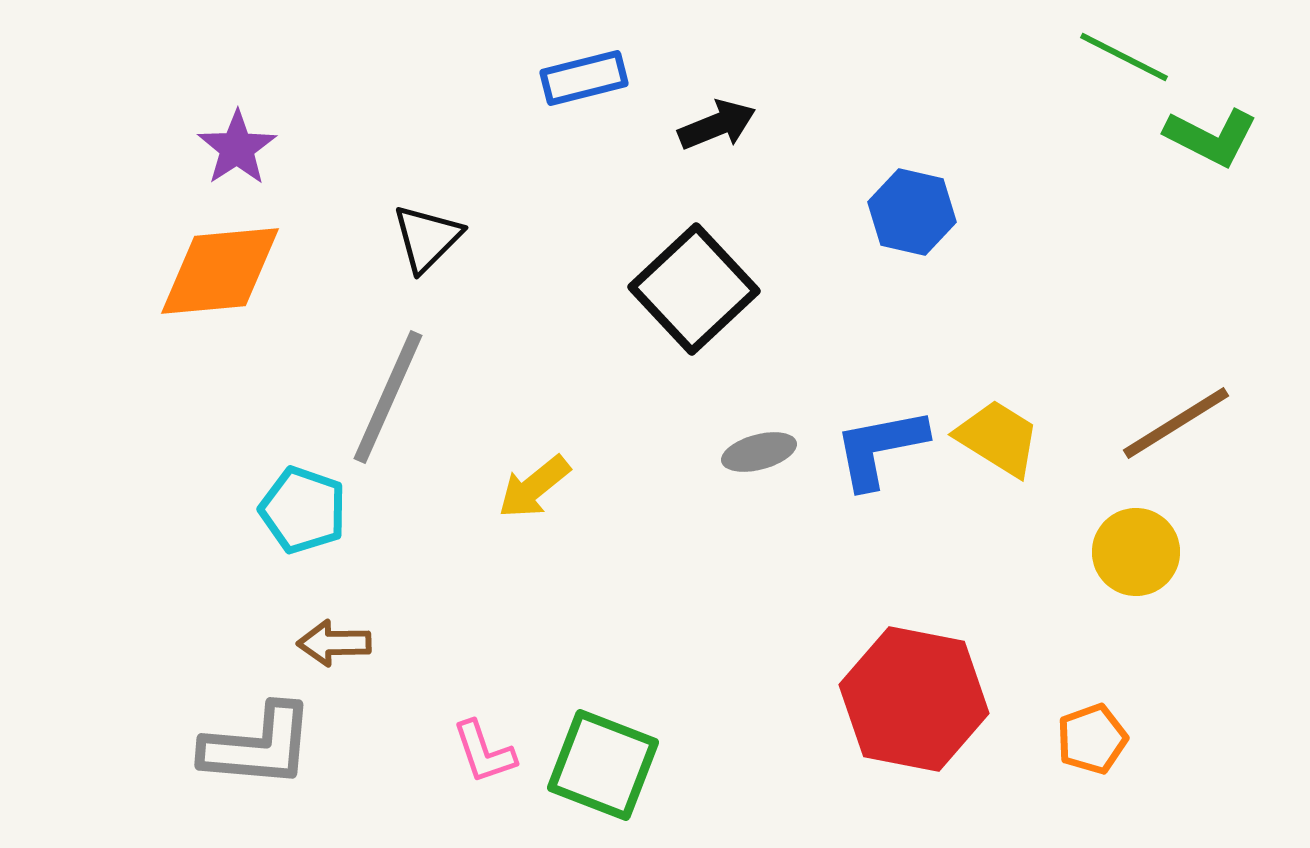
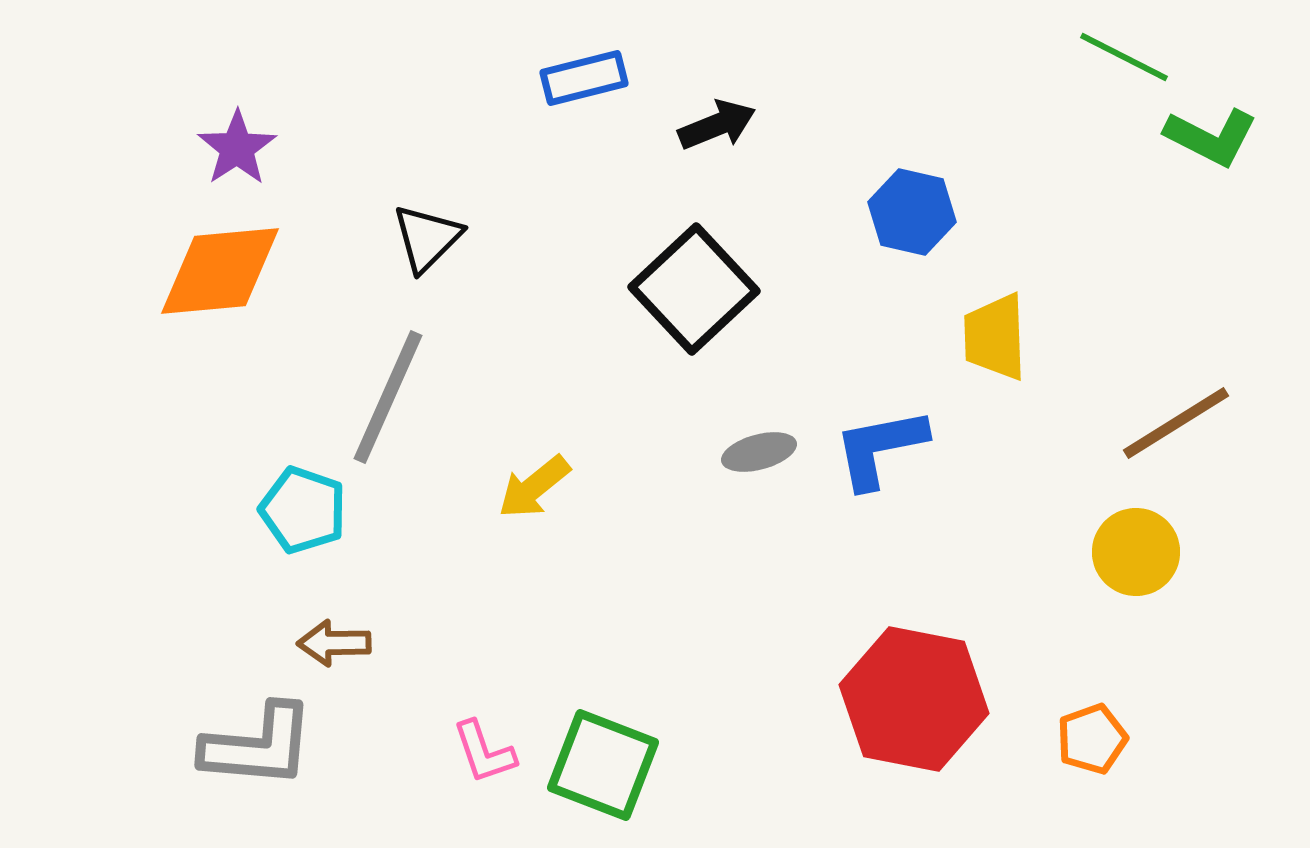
yellow trapezoid: moved 3 px left, 101 px up; rotated 124 degrees counterclockwise
